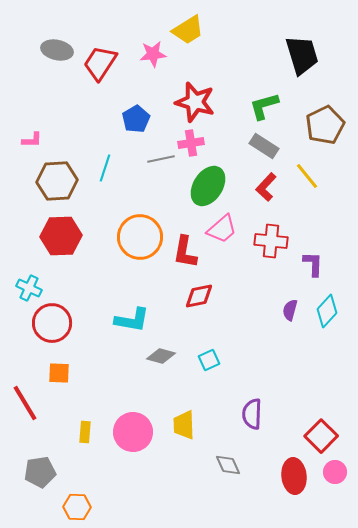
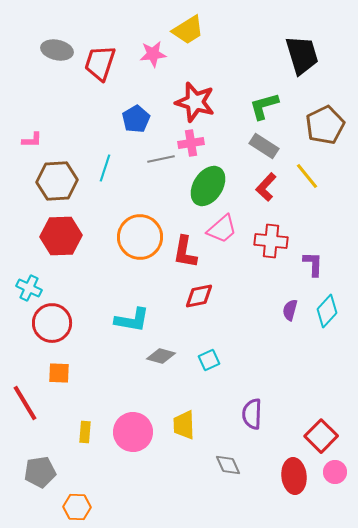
red trapezoid at (100, 63): rotated 15 degrees counterclockwise
